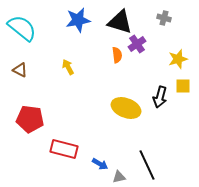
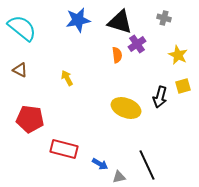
yellow star: moved 4 px up; rotated 30 degrees counterclockwise
yellow arrow: moved 1 px left, 11 px down
yellow square: rotated 14 degrees counterclockwise
